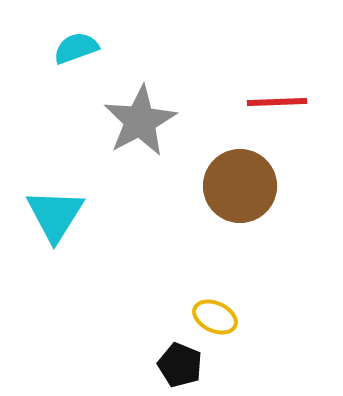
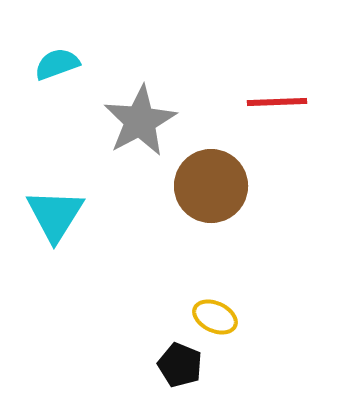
cyan semicircle: moved 19 px left, 16 px down
brown circle: moved 29 px left
